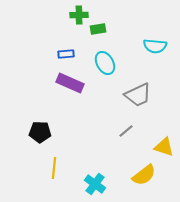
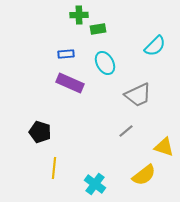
cyan semicircle: rotated 50 degrees counterclockwise
black pentagon: rotated 15 degrees clockwise
